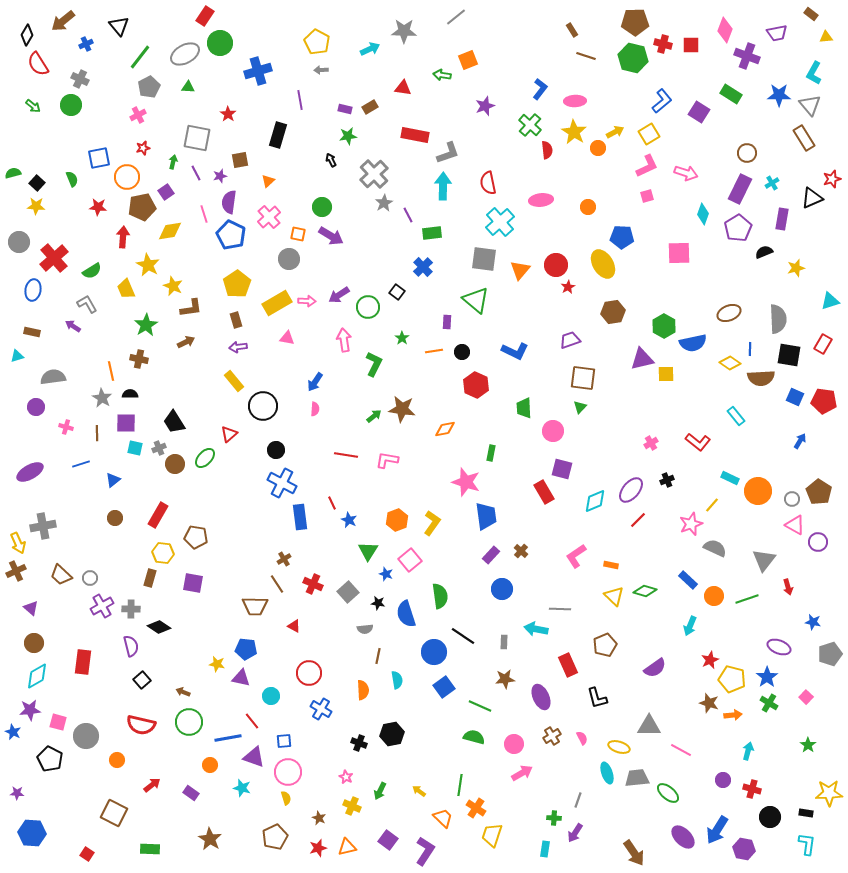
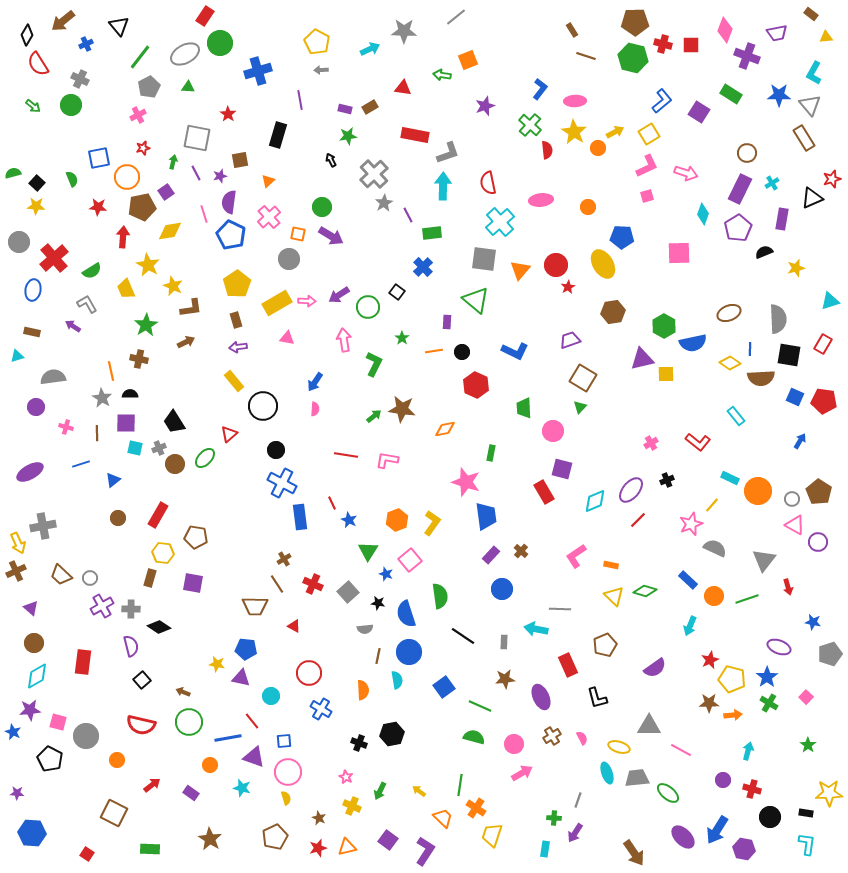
brown square at (583, 378): rotated 24 degrees clockwise
brown circle at (115, 518): moved 3 px right
blue circle at (434, 652): moved 25 px left
brown star at (709, 703): rotated 18 degrees counterclockwise
